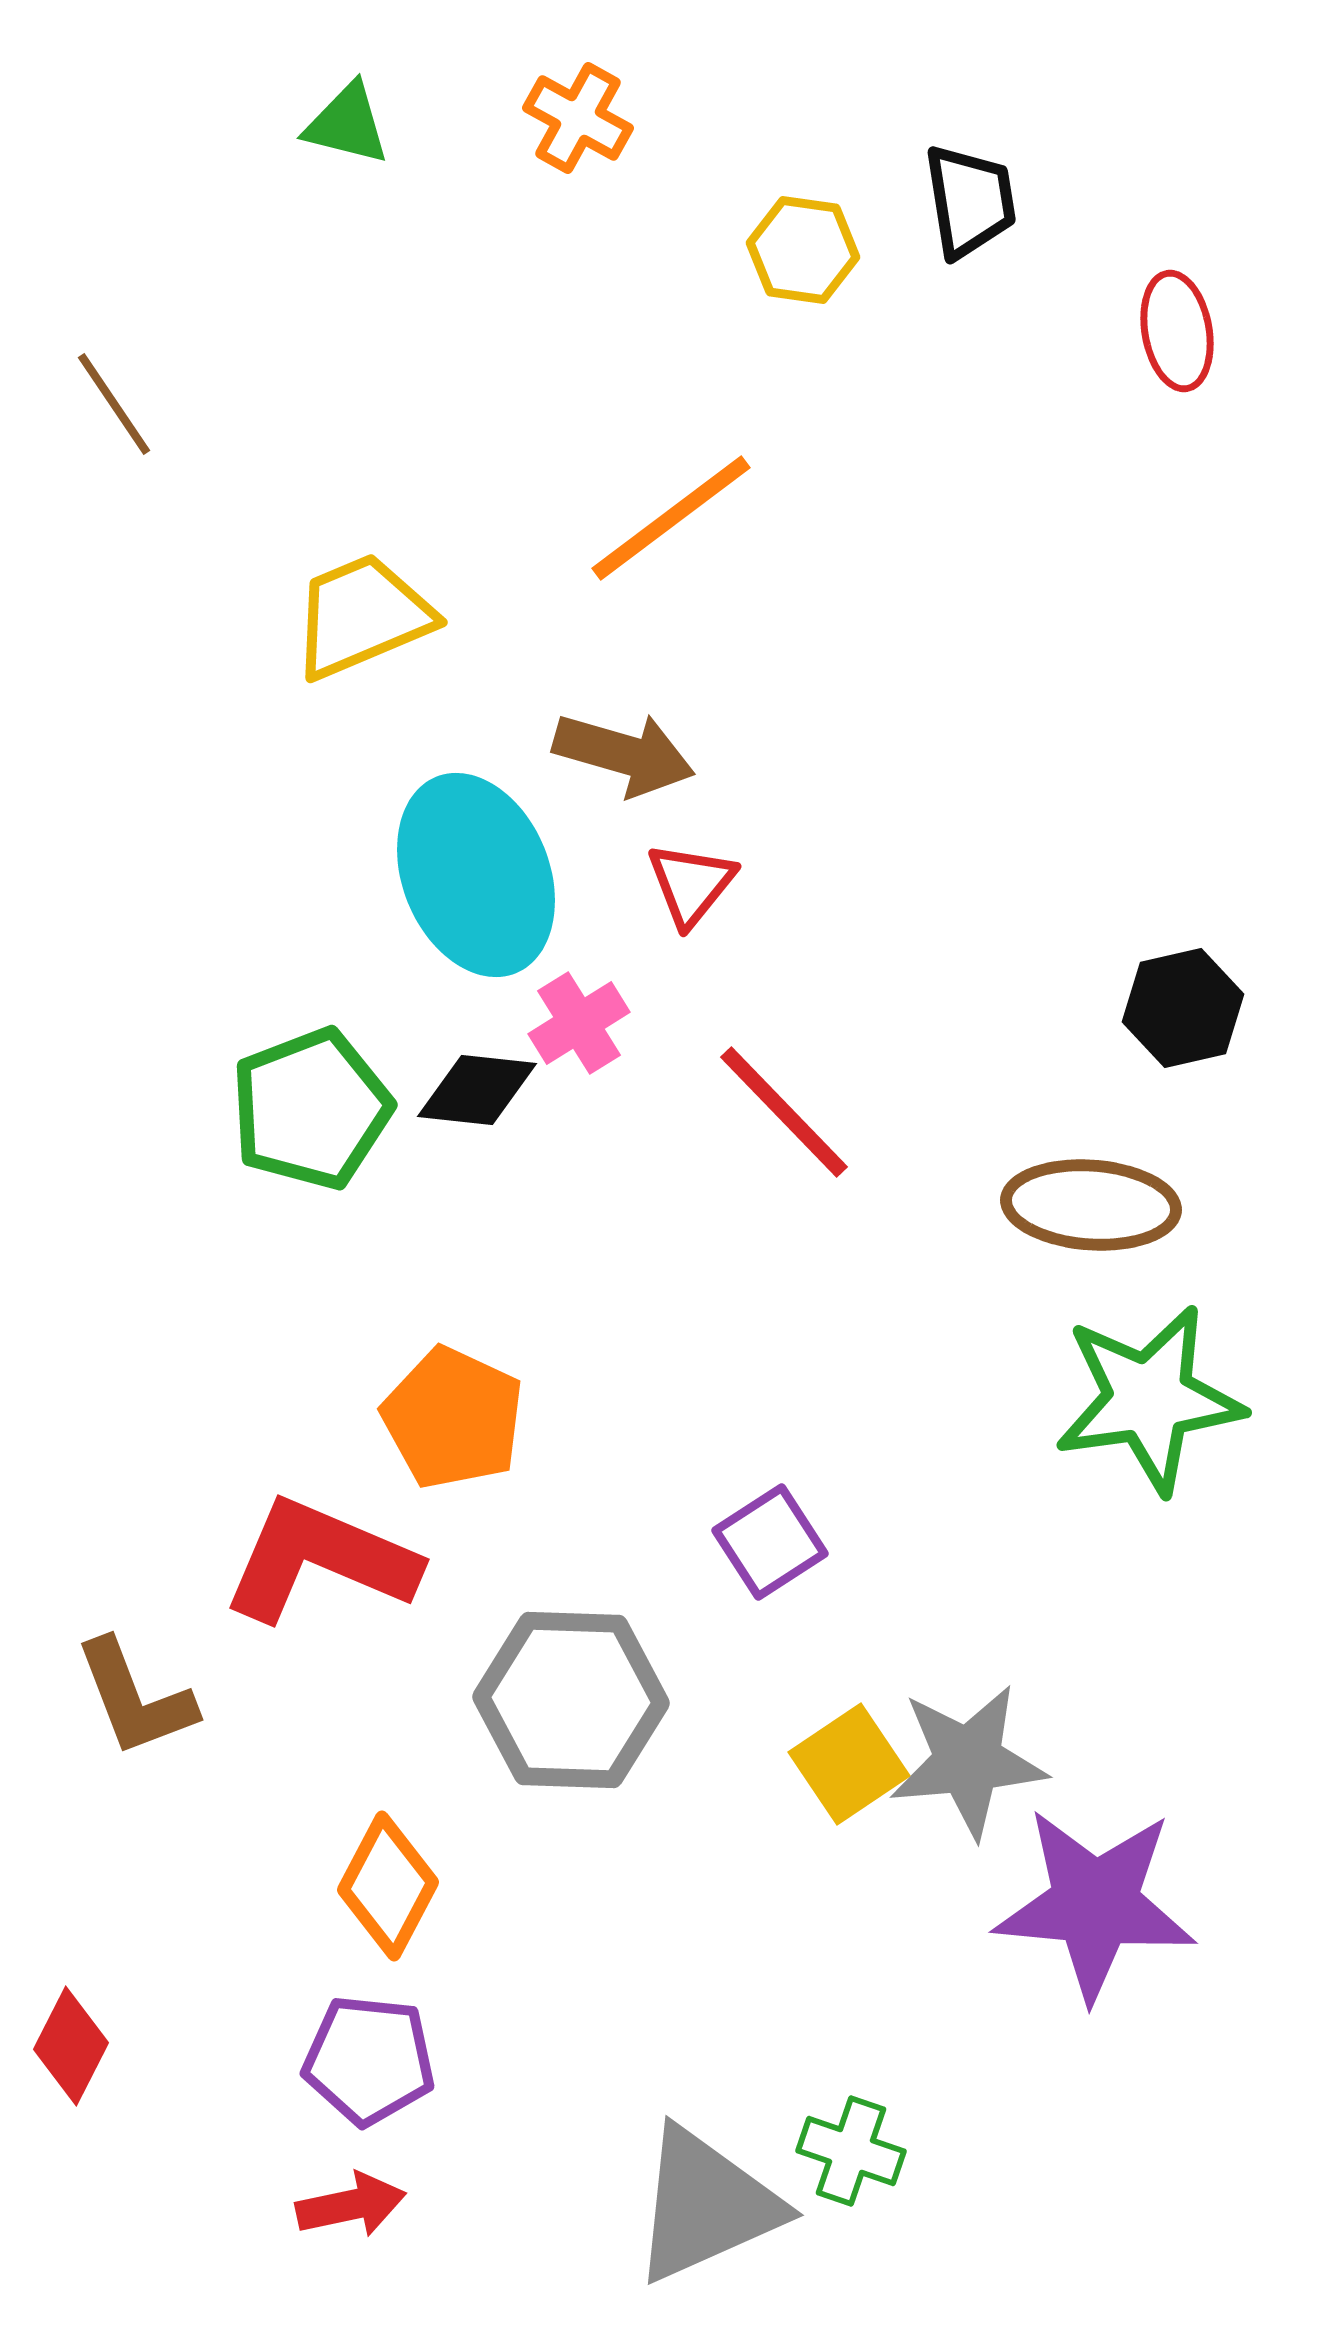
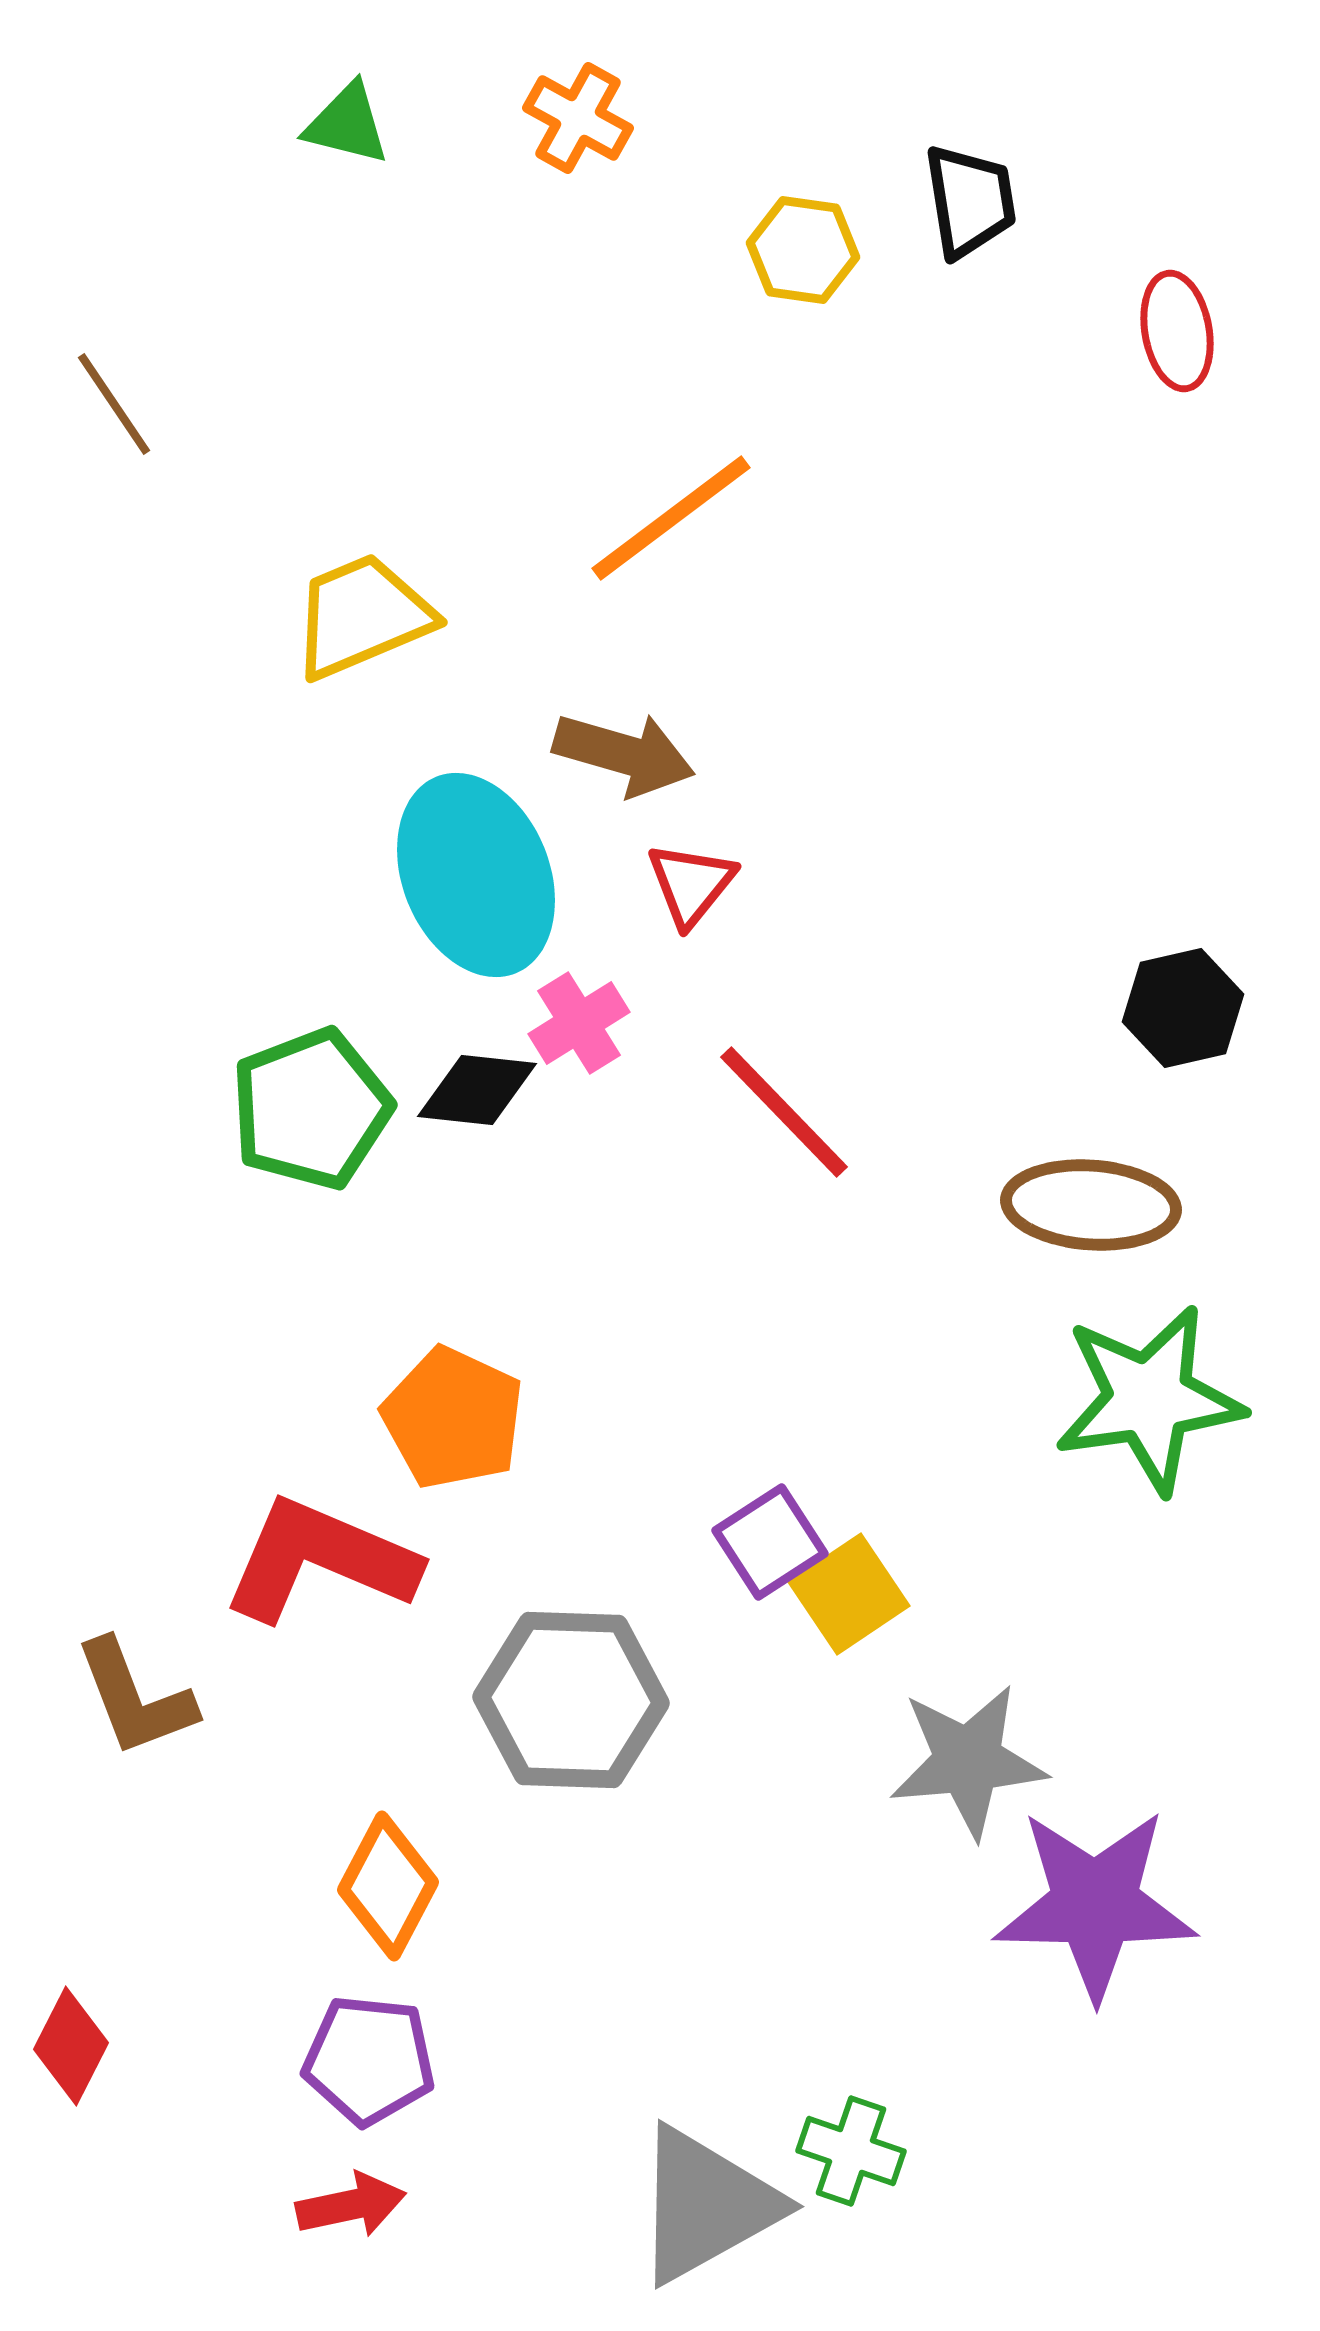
yellow square: moved 170 px up
purple star: rotated 4 degrees counterclockwise
gray triangle: rotated 5 degrees counterclockwise
